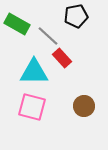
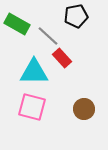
brown circle: moved 3 px down
